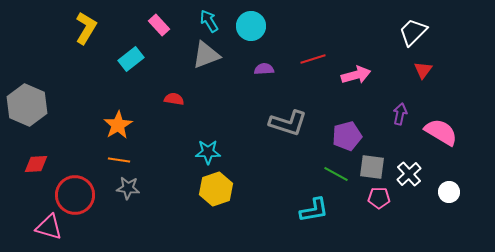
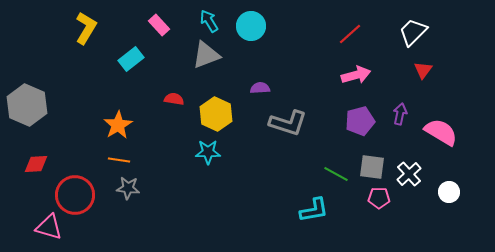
red line: moved 37 px right, 25 px up; rotated 25 degrees counterclockwise
purple semicircle: moved 4 px left, 19 px down
purple pentagon: moved 13 px right, 15 px up
yellow hexagon: moved 75 px up; rotated 16 degrees counterclockwise
